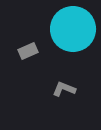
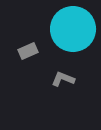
gray L-shape: moved 1 px left, 10 px up
